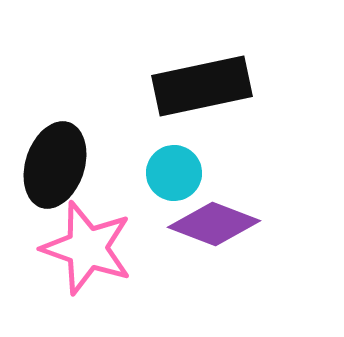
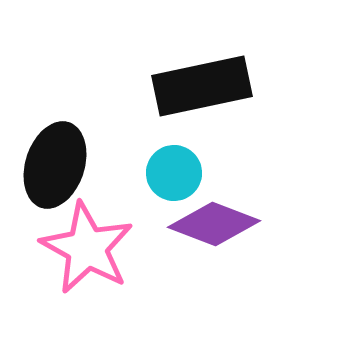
pink star: rotated 10 degrees clockwise
